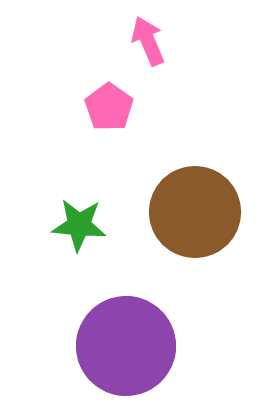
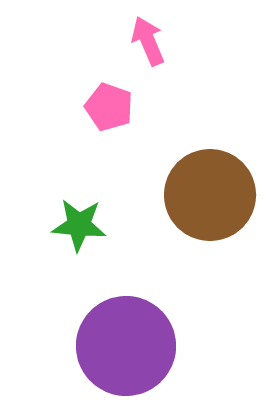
pink pentagon: rotated 15 degrees counterclockwise
brown circle: moved 15 px right, 17 px up
